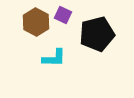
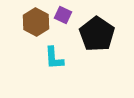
black pentagon: rotated 24 degrees counterclockwise
cyan L-shape: rotated 85 degrees clockwise
